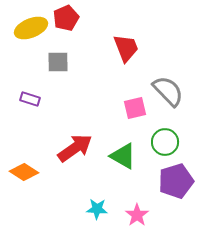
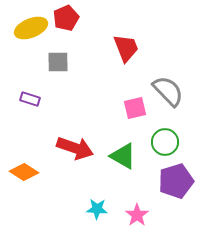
red arrow: rotated 54 degrees clockwise
